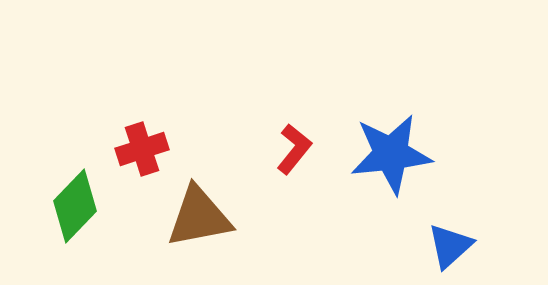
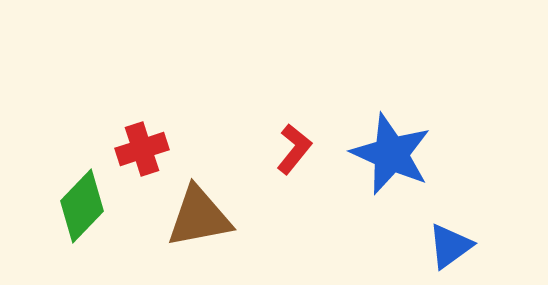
blue star: rotated 30 degrees clockwise
green diamond: moved 7 px right
blue triangle: rotated 6 degrees clockwise
